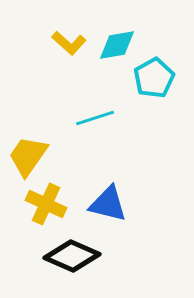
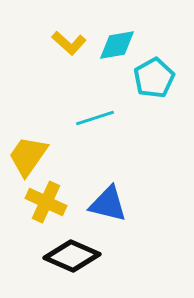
yellow cross: moved 2 px up
